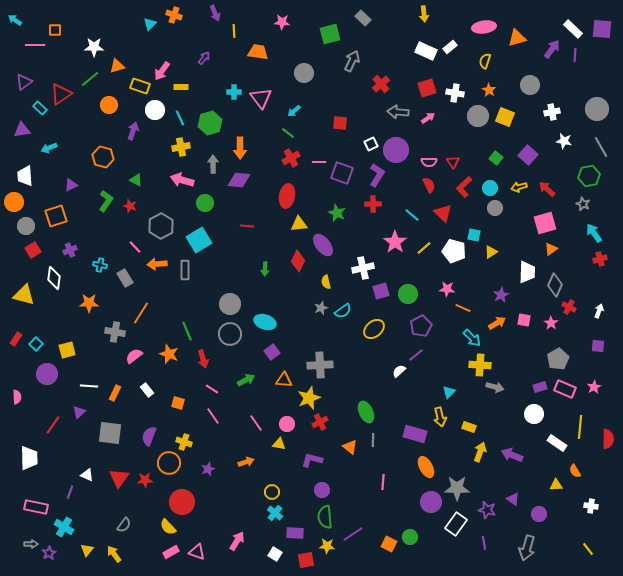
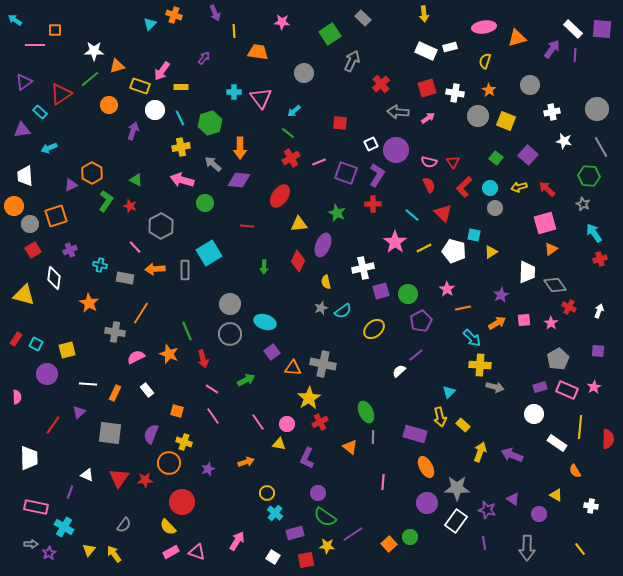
green square at (330, 34): rotated 20 degrees counterclockwise
white star at (94, 47): moved 4 px down
white rectangle at (450, 47): rotated 24 degrees clockwise
cyan rectangle at (40, 108): moved 4 px down
yellow square at (505, 117): moved 1 px right, 4 px down
orange hexagon at (103, 157): moved 11 px left, 16 px down; rotated 15 degrees clockwise
pink line at (319, 162): rotated 24 degrees counterclockwise
pink semicircle at (429, 162): rotated 14 degrees clockwise
gray arrow at (213, 164): rotated 48 degrees counterclockwise
purple square at (342, 173): moved 4 px right
green hexagon at (589, 176): rotated 15 degrees clockwise
red ellipse at (287, 196): moved 7 px left; rotated 25 degrees clockwise
orange circle at (14, 202): moved 4 px down
gray circle at (26, 226): moved 4 px right, 2 px up
cyan square at (199, 240): moved 10 px right, 13 px down
purple ellipse at (323, 245): rotated 60 degrees clockwise
yellow line at (424, 248): rotated 14 degrees clockwise
orange arrow at (157, 264): moved 2 px left, 5 px down
green arrow at (265, 269): moved 1 px left, 2 px up
gray rectangle at (125, 278): rotated 48 degrees counterclockwise
gray diamond at (555, 285): rotated 60 degrees counterclockwise
pink star at (447, 289): rotated 28 degrees clockwise
orange star at (89, 303): rotated 30 degrees clockwise
orange line at (463, 308): rotated 35 degrees counterclockwise
pink square at (524, 320): rotated 16 degrees counterclockwise
purple pentagon at (421, 326): moved 5 px up
cyan square at (36, 344): rotated 16 degrees counterclockwise
purple square at (598, 346): moved 5 px down
pink semicircle at (134, 356): moved 2 px right, 1 px down; rotated 12 degrees clockwise
gray cross at (320, 365): moved 3 px right, 1 px up; rotated 15 degrees clockwise
orange triangle at (284, 380): moved 9 px right, 12 px up
white line at (89, 386): moved 1 px left, 2 px up
pink rectangle at (565, 389): moved 2 px right, 1 px down
yellow star at (309, 398): rotated 10 degrees counterclockwise
orange square at (178, 403): moved 1 px left, 8 px down
pink line at (256, 423): moved 2 px right, 1 px up
yellow rectangle at (469, 427): moved 6 px left, 2 px up; rotated 24 degrees clockwise
purple semicircle at (149, 436): moved 2 px right, 2 px up
gray line at (373, 440): moved 3 px up
purple L-shape at (312, 460): moved 5 px left, 2 px up; rotated 80 degrees counterclockwise
yellow triangle at (556, 485): moved 10 px down; rotated 32 degrees clockwise
purple circle at (322, 490): moved 4 px left, 3 px down
yellow circle at (272, 492): moved 5 px left, 1 px down
purple circle at (431, 502): moved 4 px left, 1 px down
green semicircle at (325, 517): rotated 50 degrees counterclockwise
white rectangle at (456, 524): moved 3 px up
purple rectangle at (295, 533): rotated 18 degrees counterclockwise
orange square at (389, 544): rotated 21 degrees clockwise
gray arrow at (527, 548): rotated 15 degrees counterclockwise
yellow line at (588, 549): moved 8 px left
yellow triangle at (87, 550): moved 2 px right
white square at (275, 554): moved 2 px left, 3 px down
